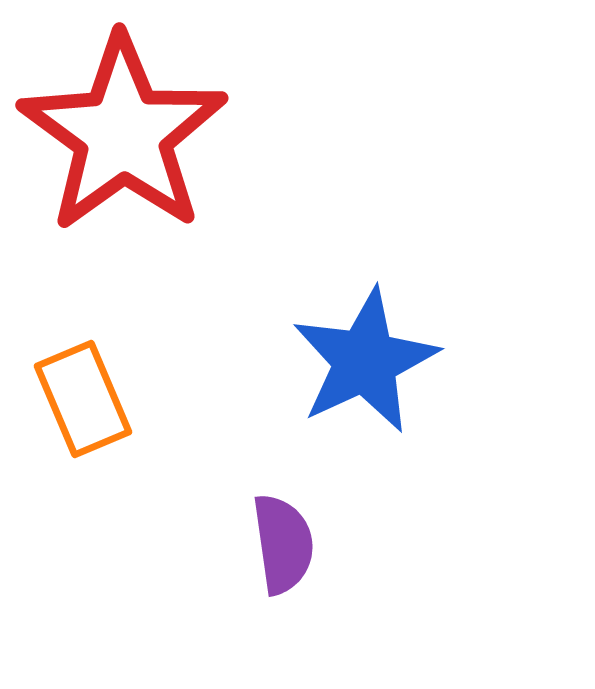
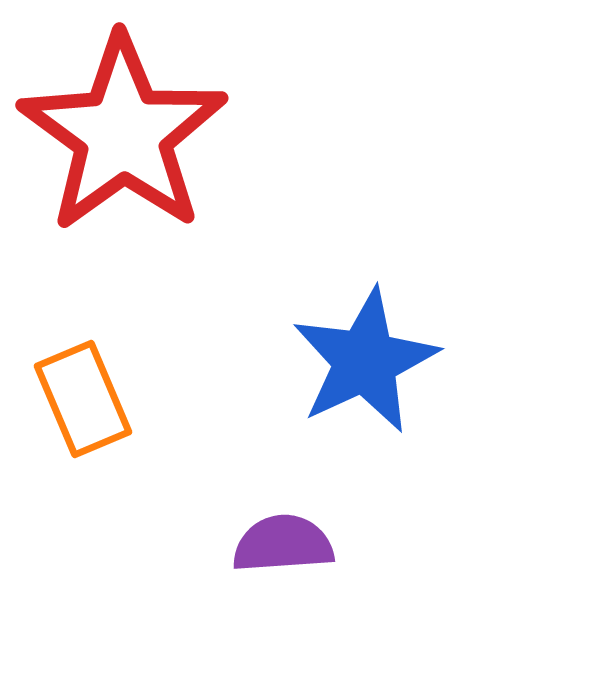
purple semicircle: rotated 86 degrees counterclockwise
